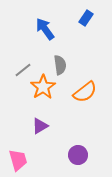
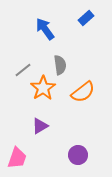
blue rectangle: rotated 14 degrees clockwise
orange star: moved 1 px down
orange semicircle: moved 2 px left
pink trapezoid: moved 1 px left, 2 px up; rotated 35 degrees clockwise
